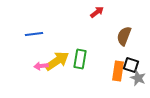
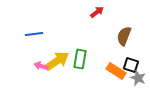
pink arrow: rotated 24 degrees clockwise
orange rectangle: moved 2 px left; rotated 66 degrees counterclockwise
